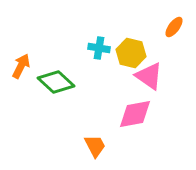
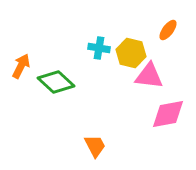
orange ellipse: moved 6 px left, 3 px down
pink triangle: rotated 28 degrees counterclockwise
pink diamond: moved 33 px right
